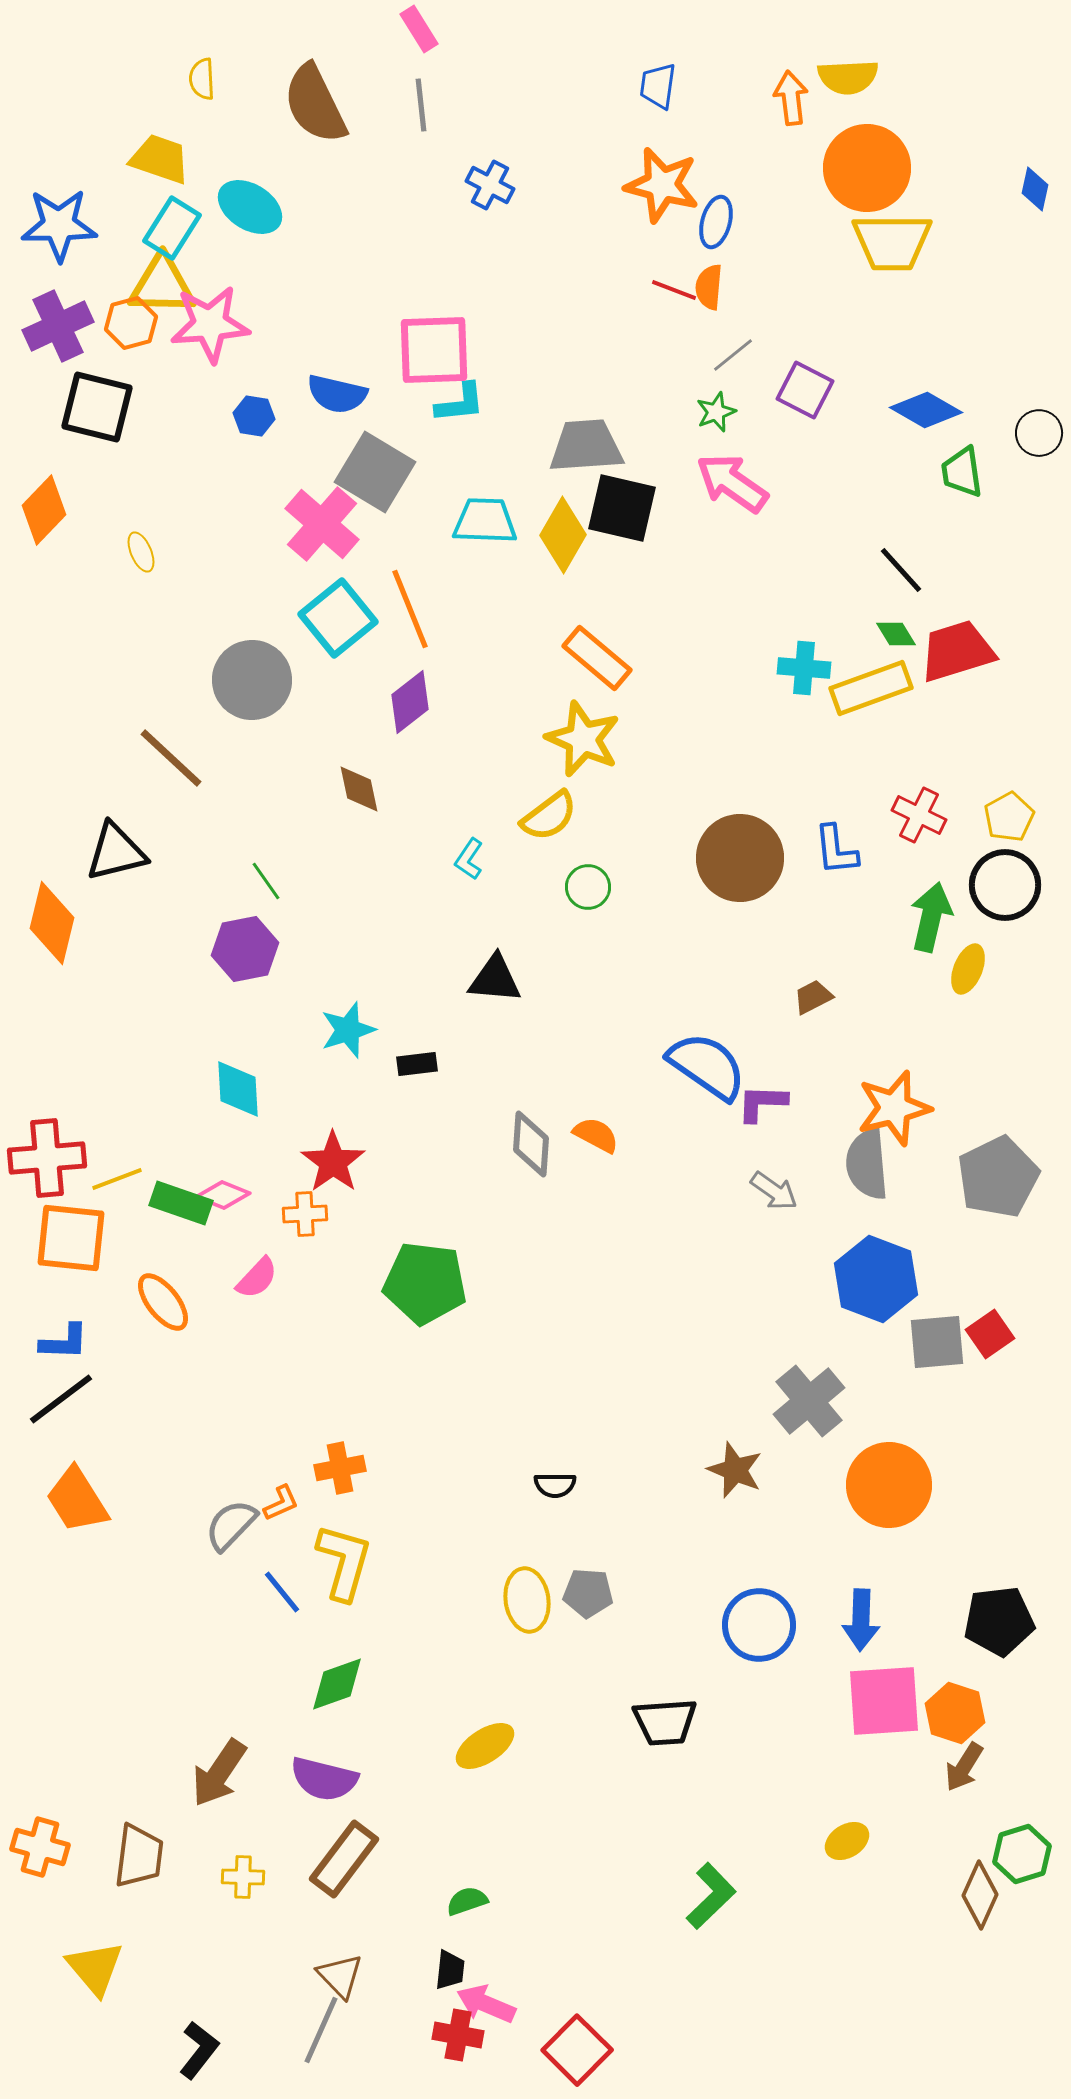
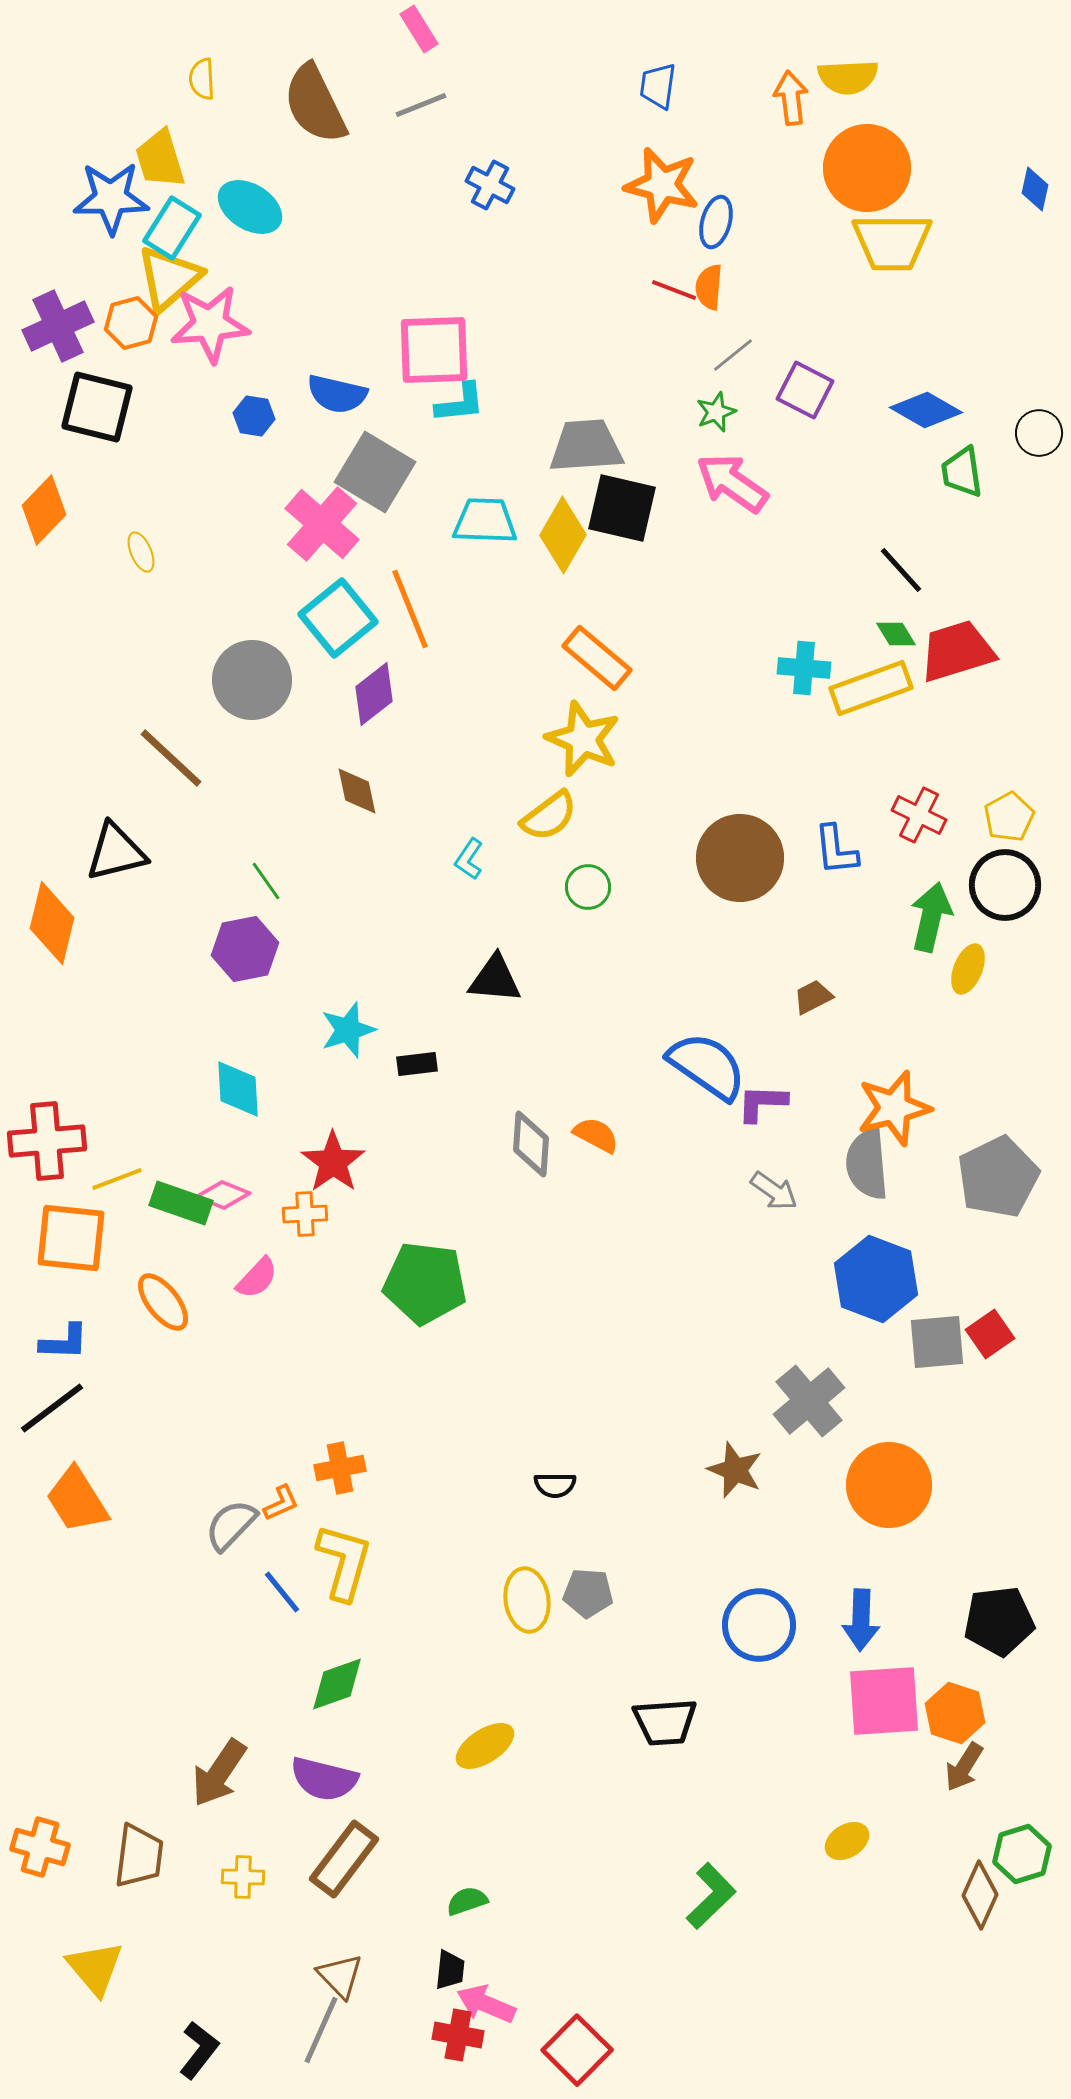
gray line at (421, 105): rotated 74 degrees clockwise
yellow trapezoid at (160, 159): rotated 126 degrees counterclockwise
blue star at (59, 225): moved 52 px right, 27 px up
yellow triangle at (162, 285): moved 7 px right, 7 px up; rotated 42 degrees counterclockwise
purple diamond at (410, 702): moved 36 px left, 8 px up
brown diamond at (359, 789): moved 2 px left, 2 px down
red cross at (47, 1158): moved 17 px up
black line at (61, 1399): moved 9 px left, 9 px down
